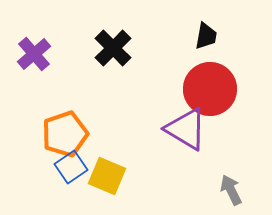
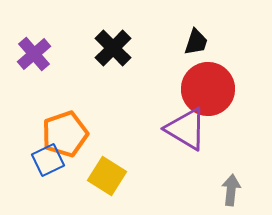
black trapezoid: moved 10 px left, 6 px down; rotated 8 degrees clockwise
red circle: moved 2 px left
blue square: moved 23 px left, 7 px up; rotated 8 degrees clockwise
yellow square: rotated 9 degrees clockwise
gray arrow: rotated 32 degrees clockwise
